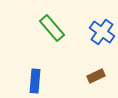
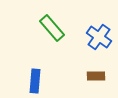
blue cross: moved 3 px left, 5 px down
brown rectangle: rotated 24 degrees clockwise
